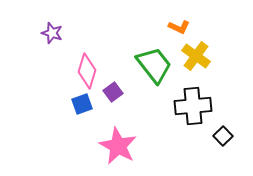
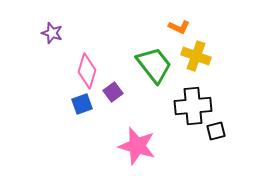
yellow cross: rotated 16 degrees counterclockwise
black square: moved 7 px left, 5 px up; rotated 30 degrees clockwise
pink star: moved 19 px right; rotated 12 degrees counterclockwise
